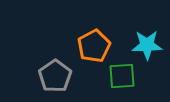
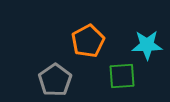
orange pentagon: moved 6 px left, 5 px up
gray pentagon: moved 4 px down
